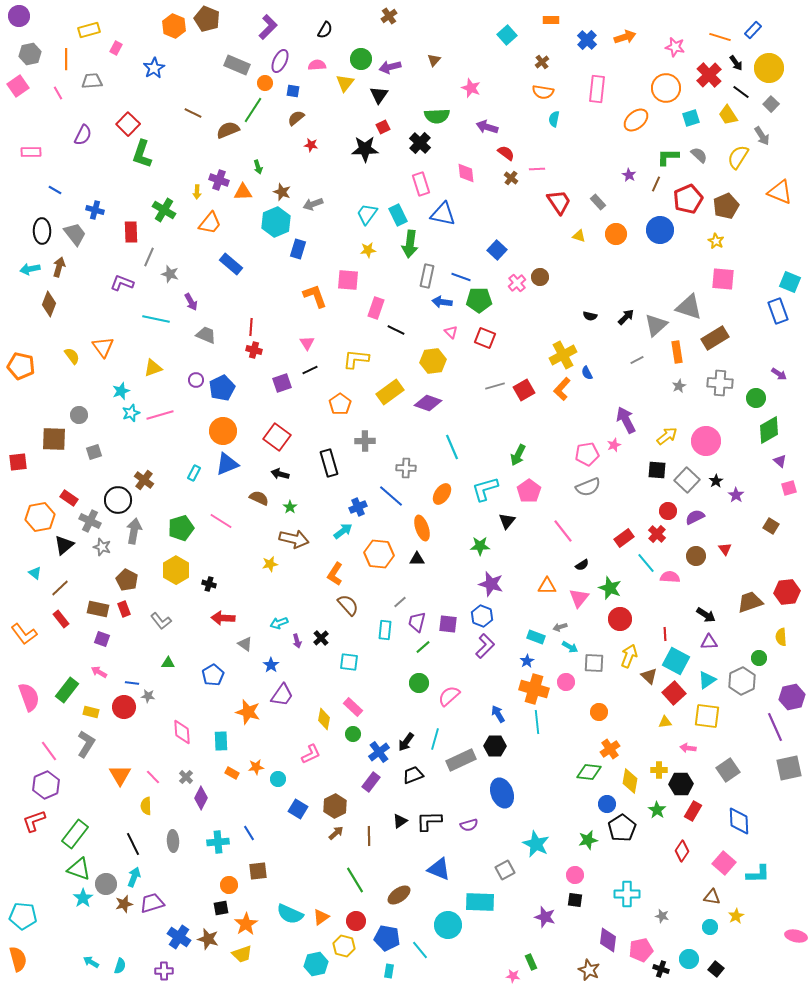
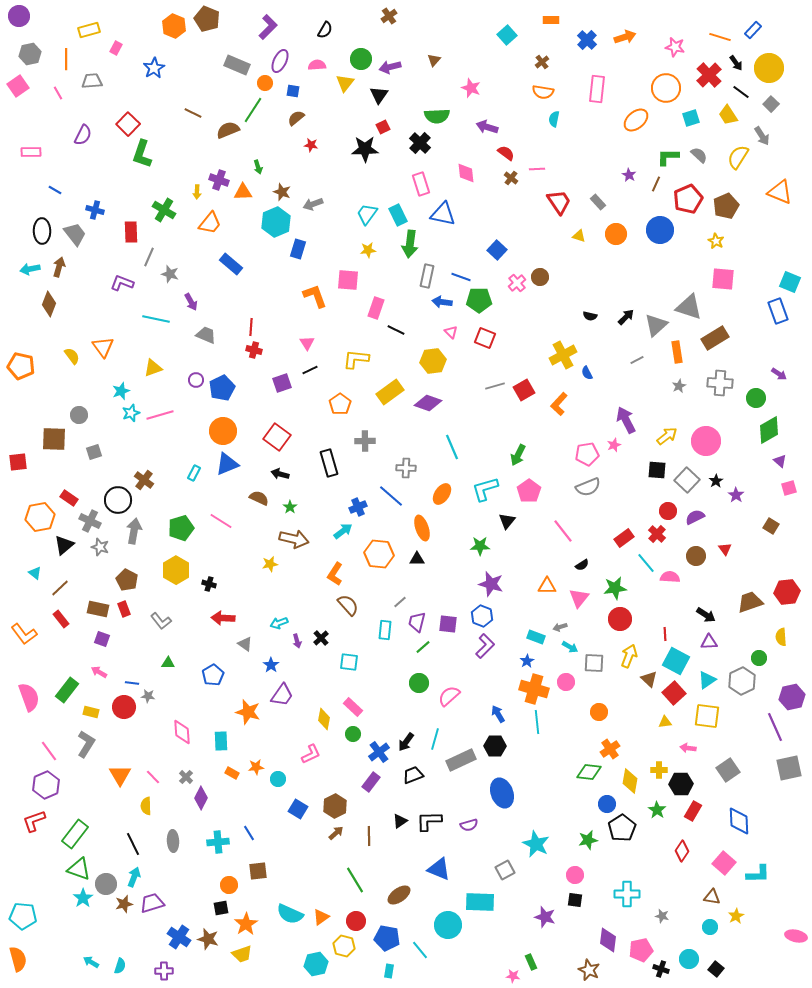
orange L-shape at (562, 389): moved 3 px left, 15 px down
gray star at (102, 547): moved 2 px left
green star at (610, 588): moved 5 px right; rotated 30 degrees counterclockwise
brown triangle at (649, 676): moved 3 px down
